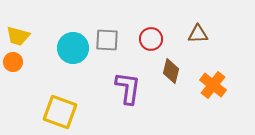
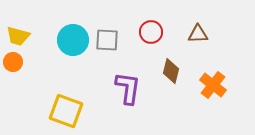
red circle: moved 7 px up
cyan circle: moved 8 px up
yellow square: moved 6 px right, 1 px up
